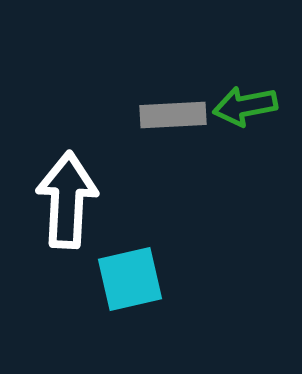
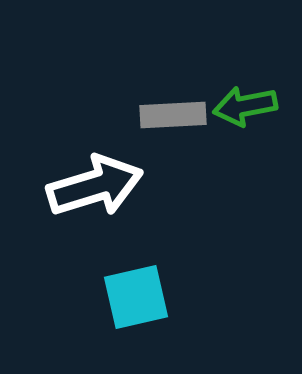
white arrow: moved 28 px right, 14 px up; rotated 70 degrees clockwise
cyan square: moved 6 px right, 18 px down
